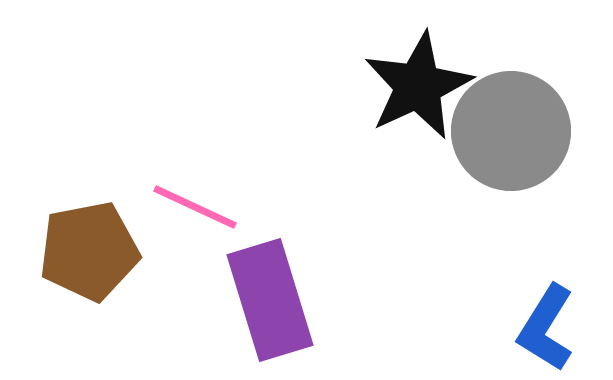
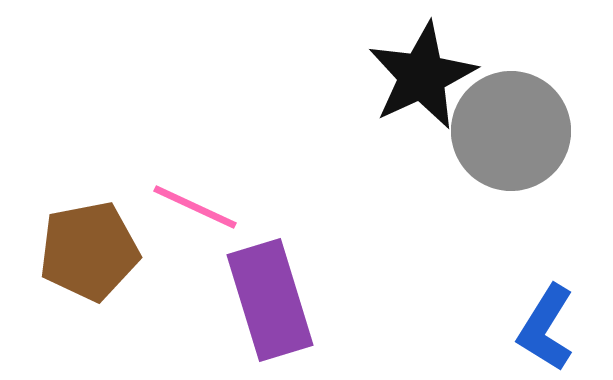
black star: moved 4 px right, 10 px up
